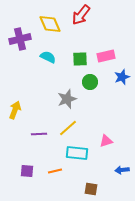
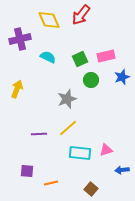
yellow diamond: moved 1 px left, 4 px up
green square: rotated 21 degrees counterclockwise
green circle: moved 1 px right, 2 px up
yellow arrow: moved 2 px right, 21 px up
pink triangle: moved 9 px down
cyan rectangle: moved 3 px right
orange line: moved 4 px left, 12 px down
brown square: rotated 32 degrees clockwise
